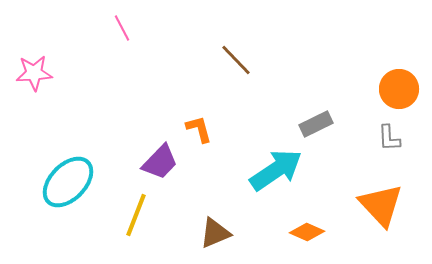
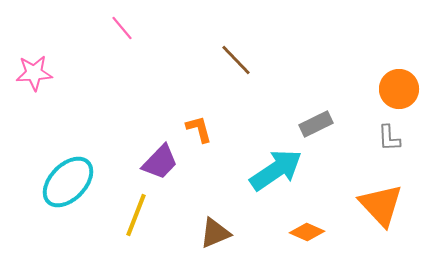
pink line: rotated 12 degrees counterclockwise
